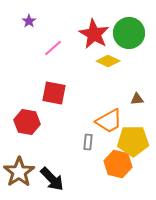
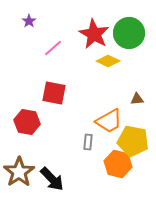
yellow pentagon: rotated 12 degrees clockwise
